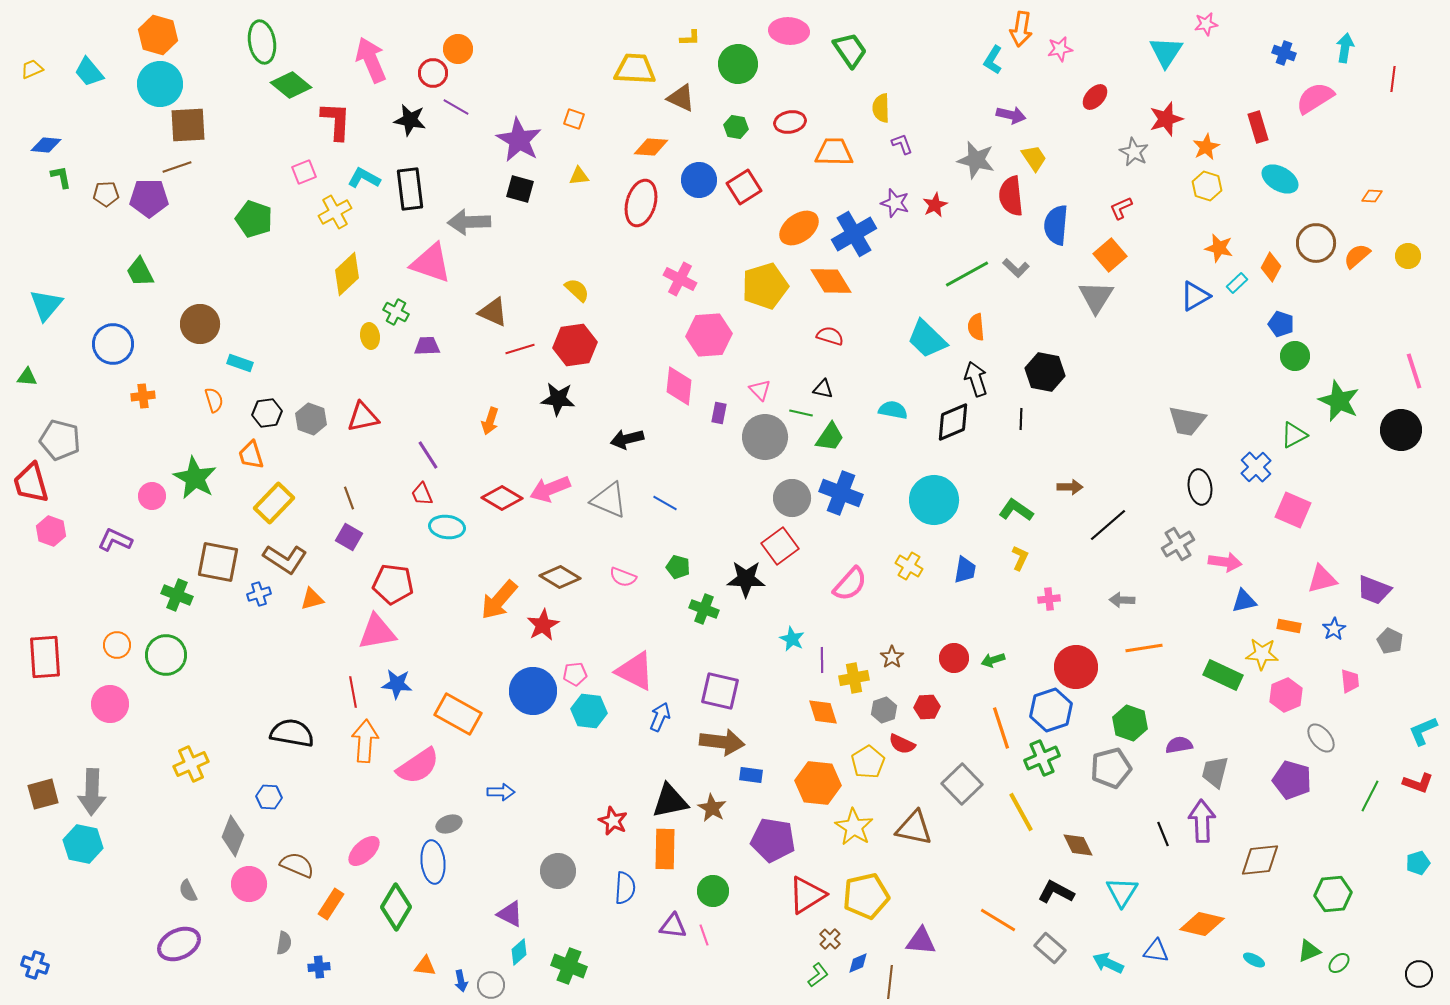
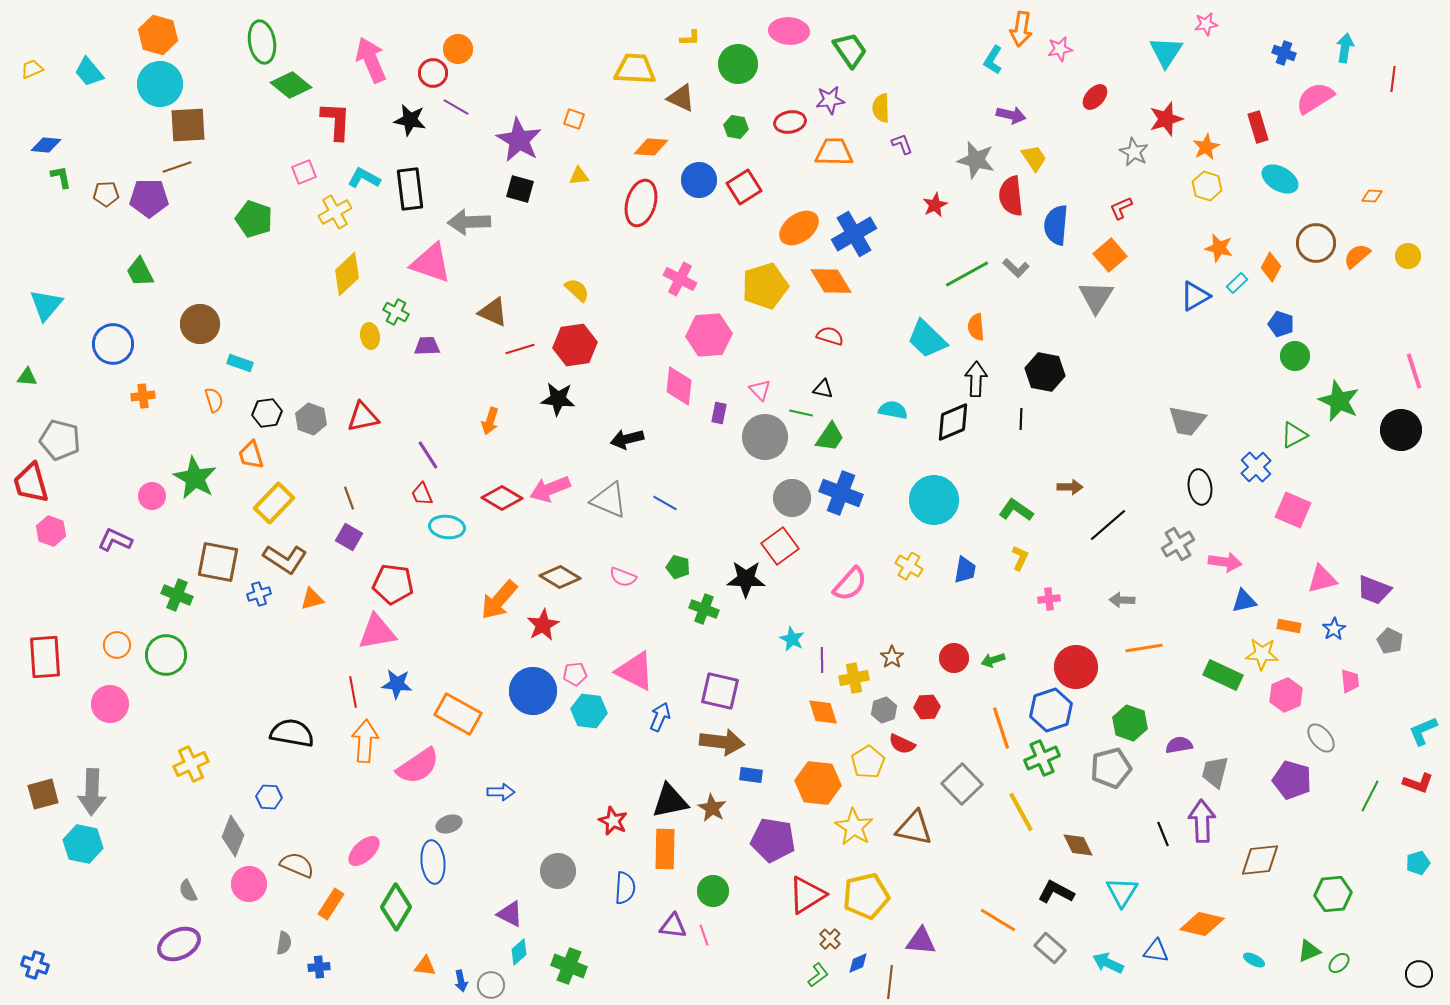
purple star at (895, 203): moved 65 px left, 103 px up; rotated 24 degrees counterclockwise
black arrow at (976, 379): rotated 20 degrees clockwise
